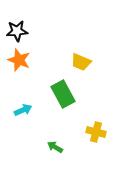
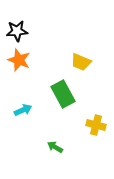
yellow cross: moved 7 px up
